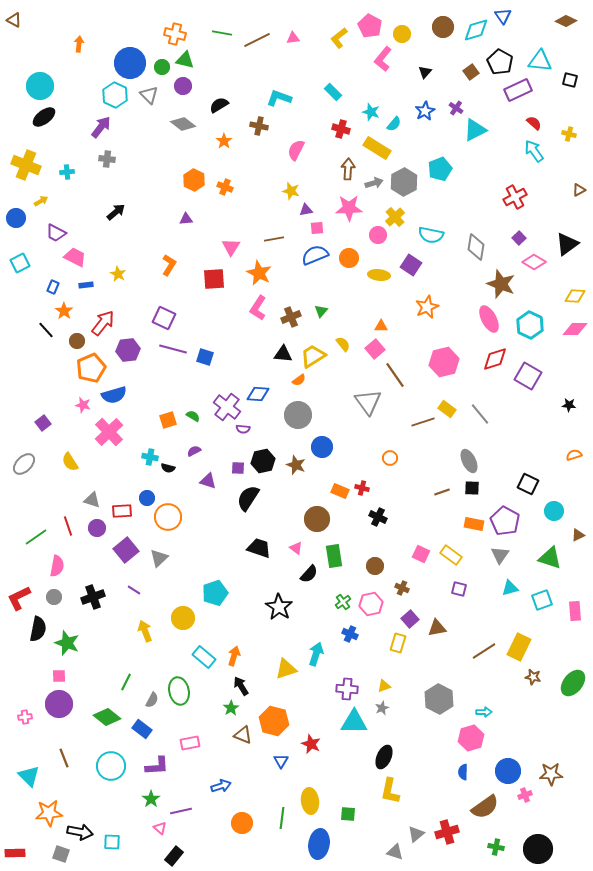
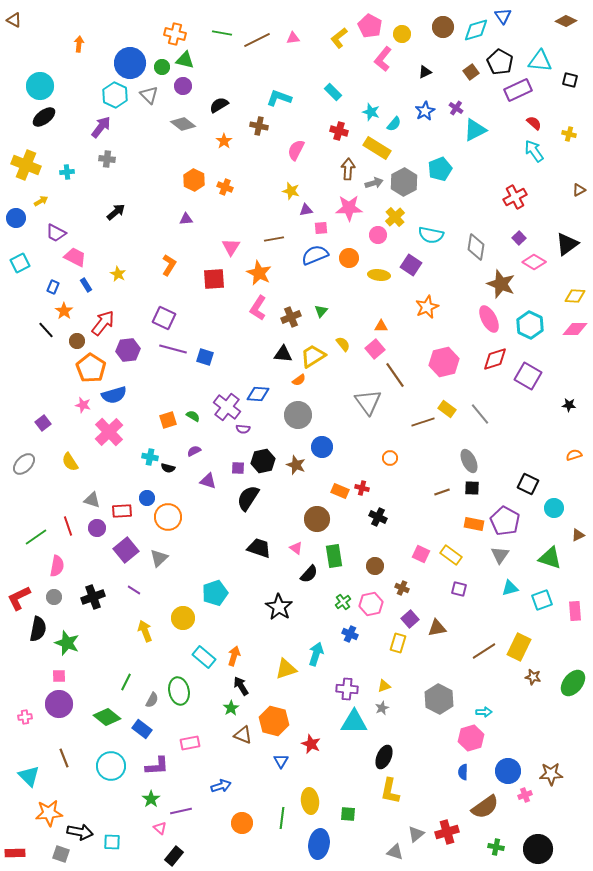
black triangle at (425, 72): rotated 24 degrees clockwise
red cross at (341, 129): moved 2 px left, 2 px down
pink square at (317, 228): moved 4 px right
blue rectangle at (86, 285): rotated 64 degrees clockwise
orange pentagon at (91, 368): rotated 16 degrees counterclockwise
cyan circle at (554, 511): moved 3 px up
